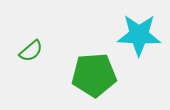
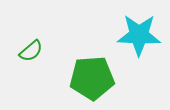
green pentagon: moved 2 px left, 3 px down
